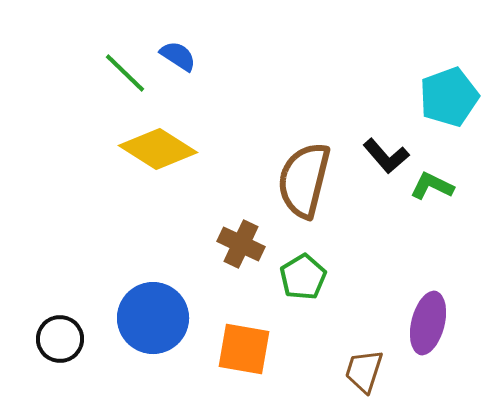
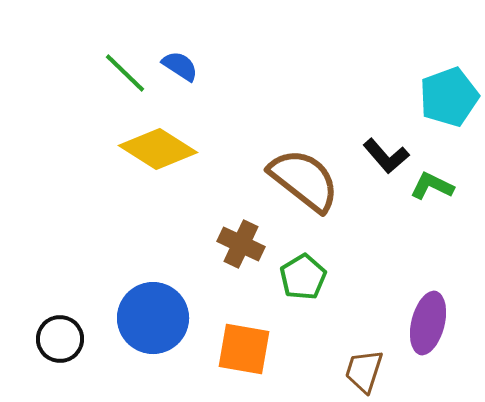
blue semicircle: moved 2 px right, 10 px down
brown semicircle: rotated 114 degrees clockwise
